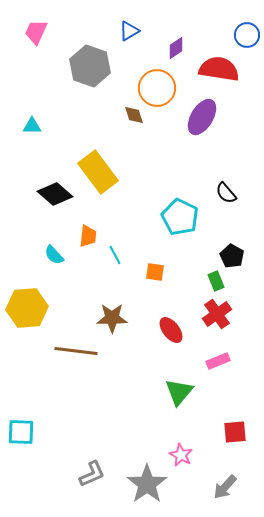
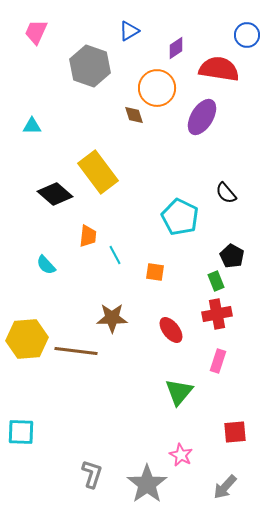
cyan semicircle: moved 8 px left, 10 px down
yellow hexagon: moved 31 px down
red cross: rotated 24 degrees clockwise
pink rectangle: rotated 50 degrees counterclockwise
gray L-shape: rotated 48 degrees counterclockwise
